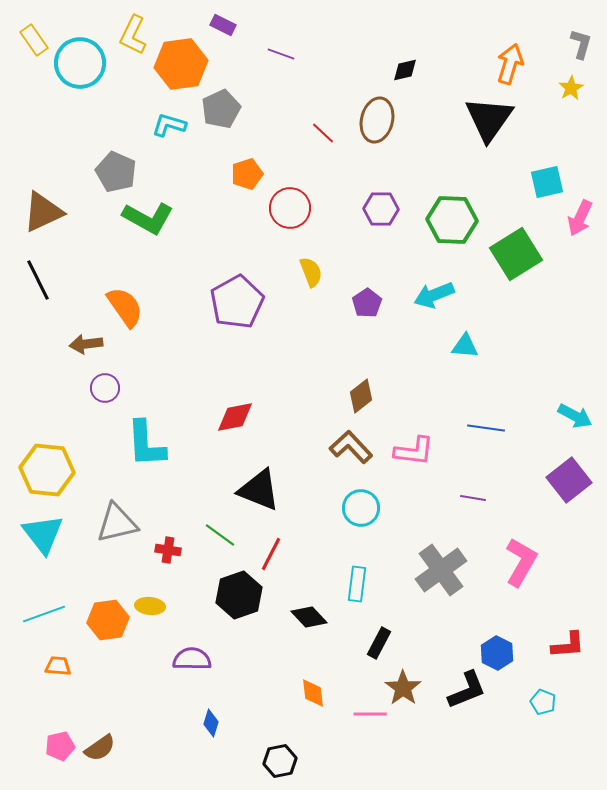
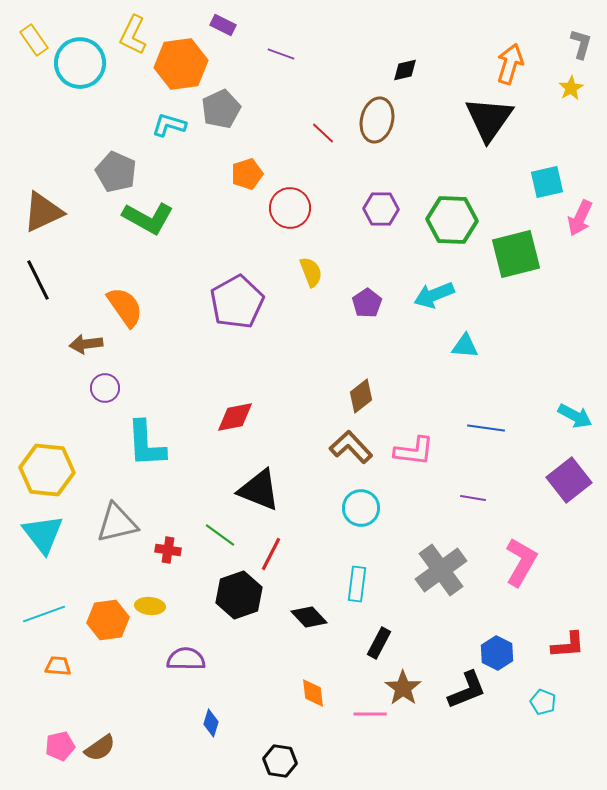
green square at (516, 254): rotated 18 degrees clockwise
purple semicircle at (192, 659): moved 6 px left
black hexagon at (280, 761): rotated 20 degrees clockwise
